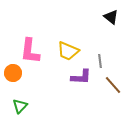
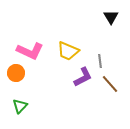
black triangle: rotated 21 degrees clockwise
pink L-shape: rotated 72 degrees counterclockwise
orange circle: moved 3 px right
purple L-shape: moved 2 px right; rotated 30 degrees counterclockwise
brown line: moved 3 px left, 1 px up
